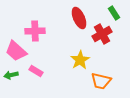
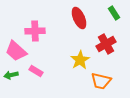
red cross: moved 4 px right, 10 px down
